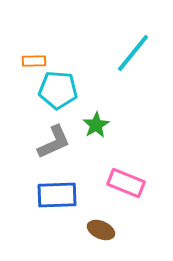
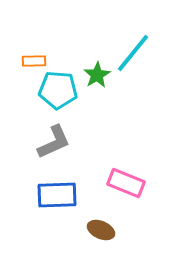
green star: moved 1 px right, 50 px up
